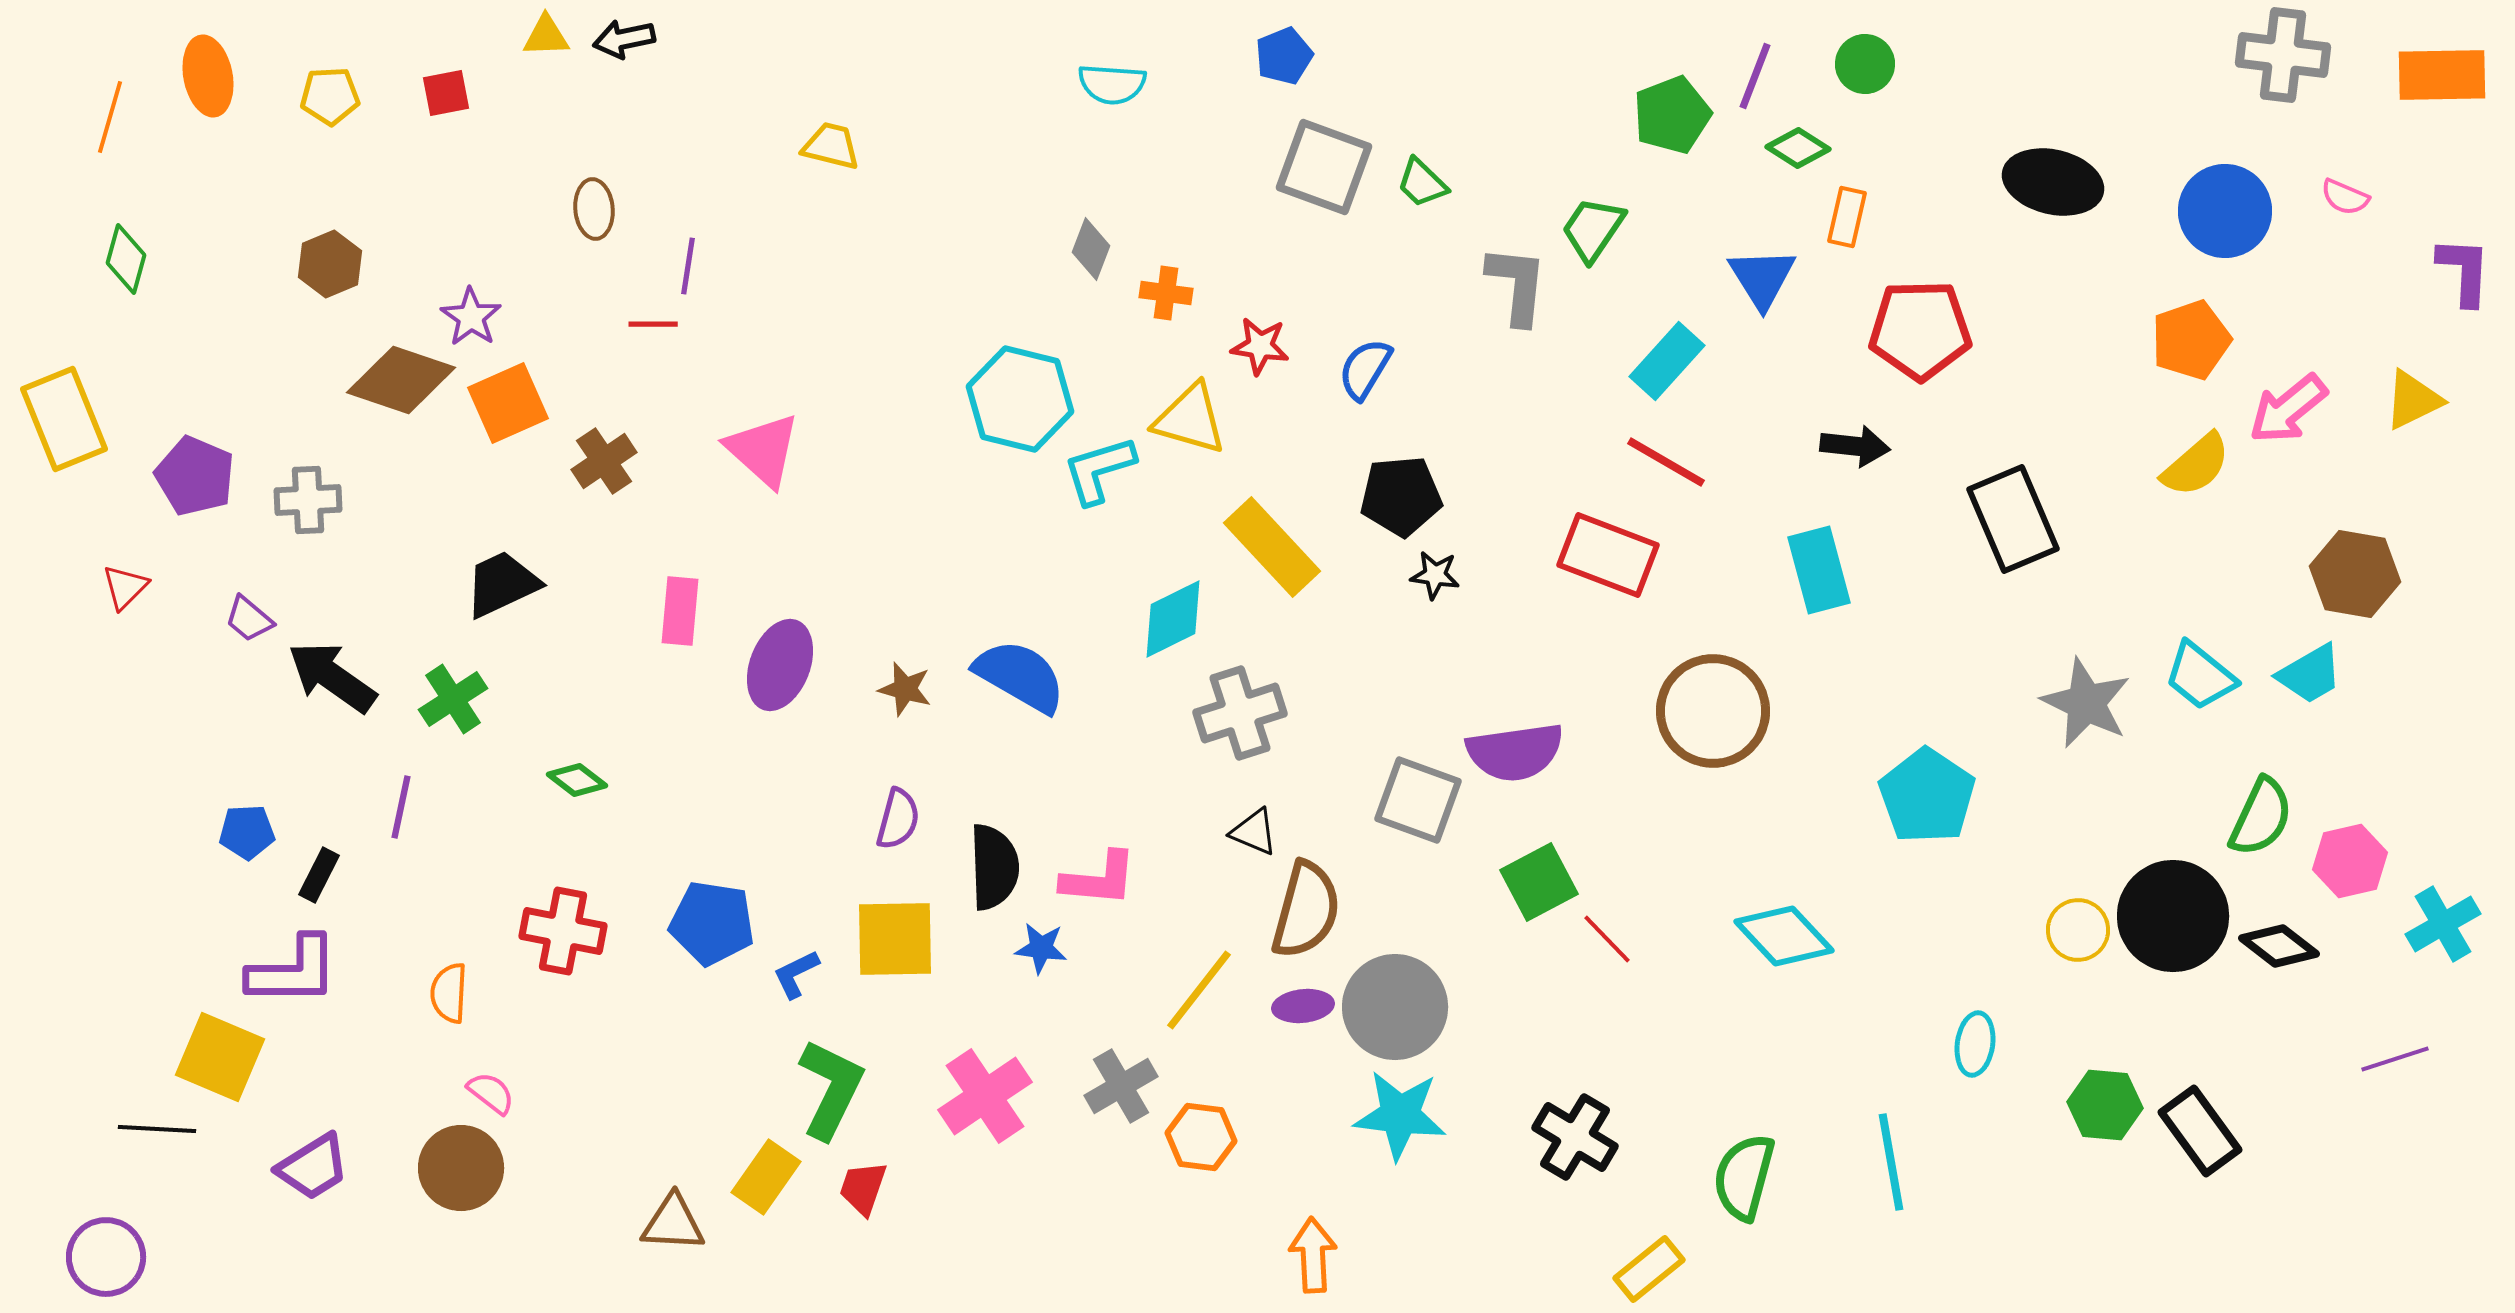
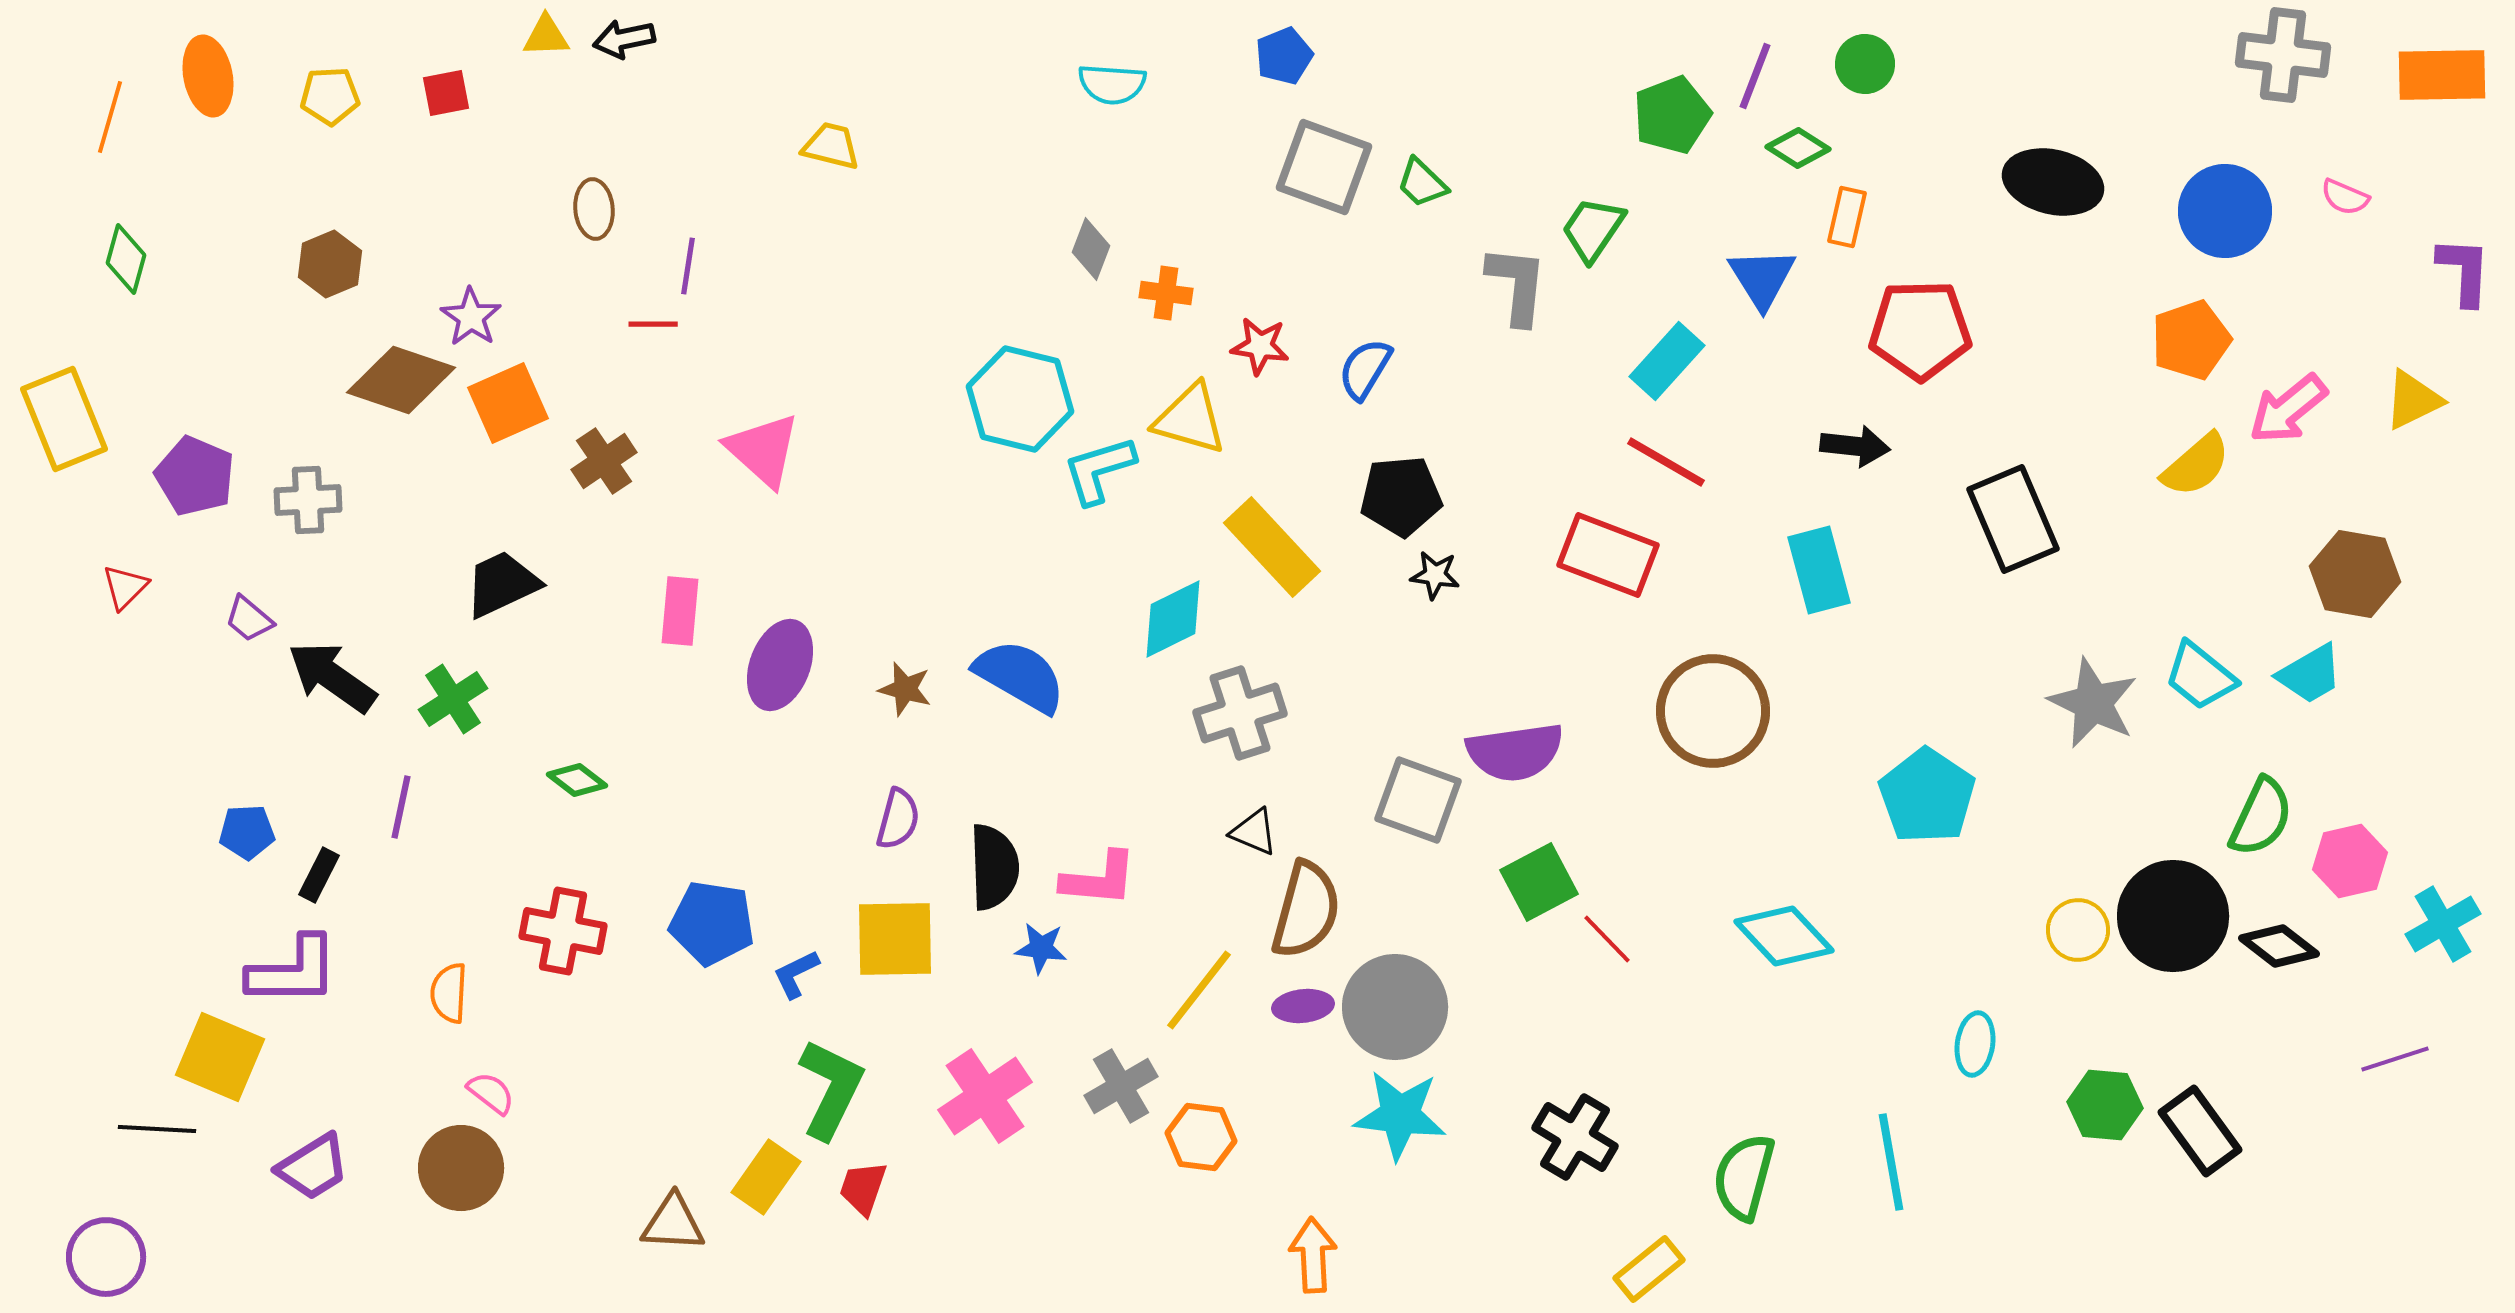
gray star at (2086, 703): moved 7 px right
